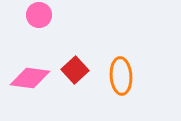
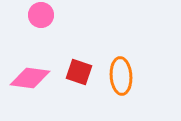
pink circle: moved 2 px right
red square: moved 4 px right, 2 px down; rotated 28 degrees counterclockwise
